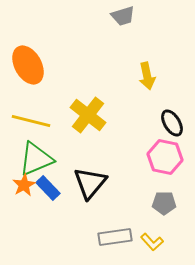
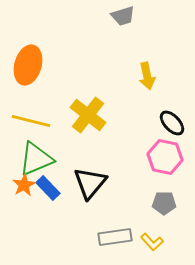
orange ellipse: rotated 45 degrees clockwise
black ellipse: rotated 12 degrees counterclockwise
